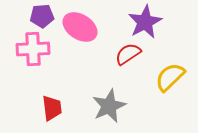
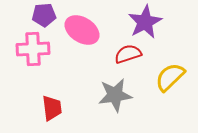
purple pentagon: moved 2 px right, 1 px up
pink ellipse: moved 2 px right, 3 px down
red semicircle: rotated 16 degrees clockwise
gray star: moved 6 px right, 11 px up; rotated 16 degrees clockwise
